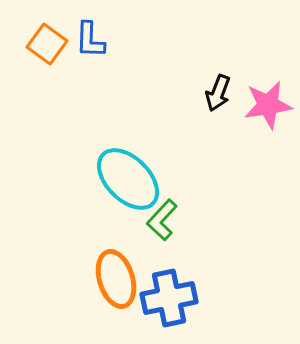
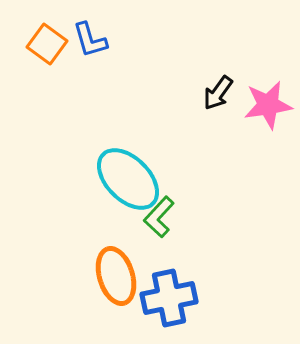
blue L-shape: rotated 18 degrees counterclockwise
black arrow: rotated 15 degrees clockwise
green L-shape: moved 3 px left, 3 px up
orange ellipse: moved 3 px up
